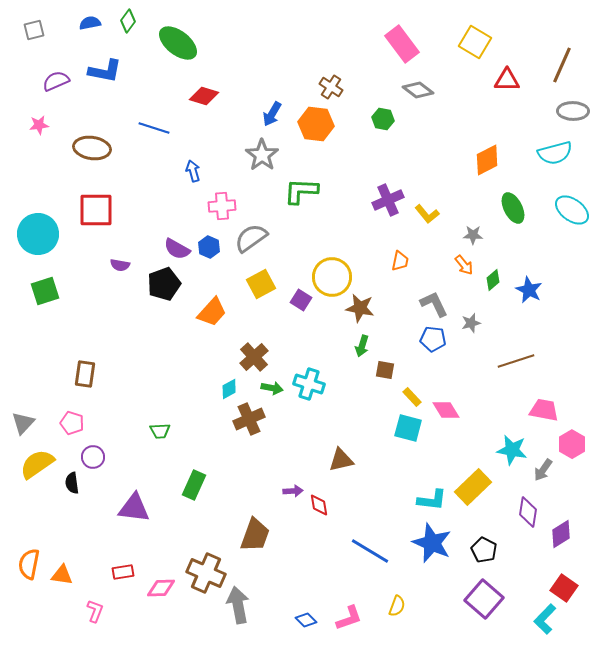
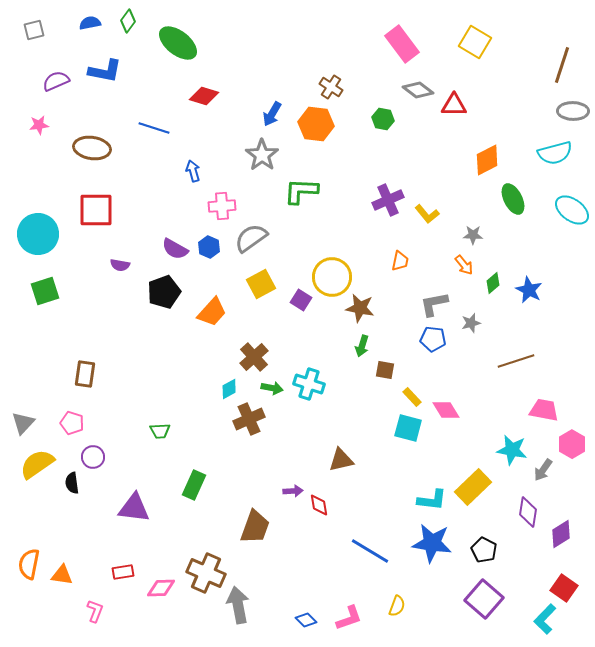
brown line at (562, 65): rotated 6 degrees counterclockwise
red triangle at (507, 80): moved 53 px left, 25 px down
green ellipse at (513, 208): moved 9 px up
purple semicircle at (177, 249): moved 2 px left
green diamond at (493, 280): moved 3 px down
black pentagon at (164, 284): moved 8 px down
gray L-shape at (434, 304): rotated 76 degrees counterclockwise
brown trapezoid at (255, 535): moved 8 px up
blue star at (432, 543): rotated 15 degrees counterclockwise
